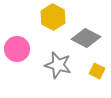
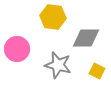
yellow hexagon: rotated 20 degrees counterclockwise
gray diamond: rotated 28 degrees counterclockwise
